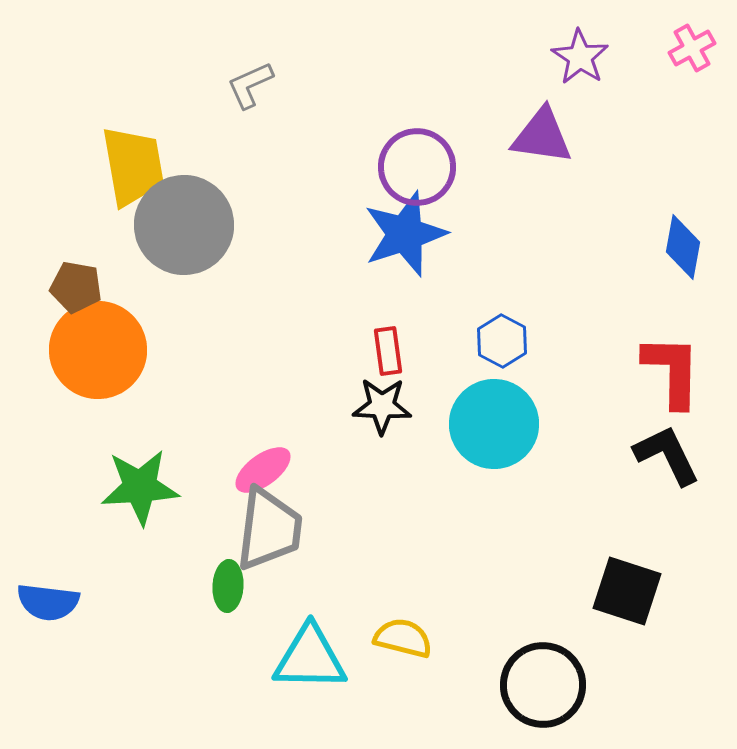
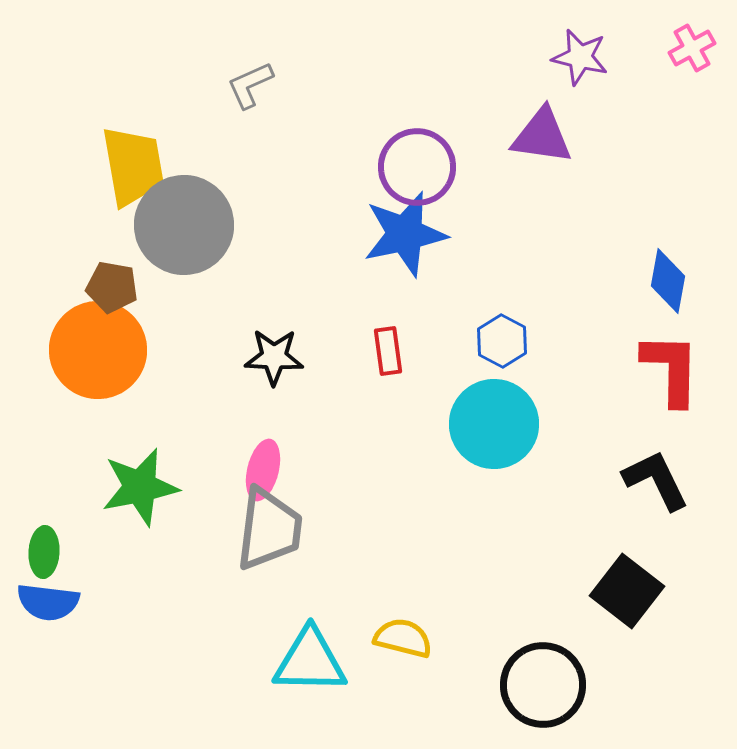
purple star: rotated 20 degrees counterclockwise
blue star: rotated 6 degrees clockwise
blue diamond: moved 15 px left, 34 px down
brown pentagon: moved 36 px right
red L-shape: moved 1 px left, 2 px up
black star: moved 108 px left, 49 px up
black L-shape: moved 11 px left, 25 px down
pink ellipse: rotated 40 degrees counterclockwise
green star: rotated 8 degrees counterclockwise
green ellipse: moved 184 px left, 34 px up
black square: rotated 20 degrees clockwise
cyan triangle: moved 3 px down
